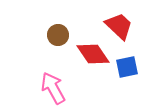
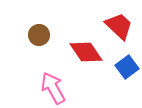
brown circle: moved 19 px left
red diamond: moved 7 px left, 2 px up
blue square: rotated 25 degrees counterclockwise
